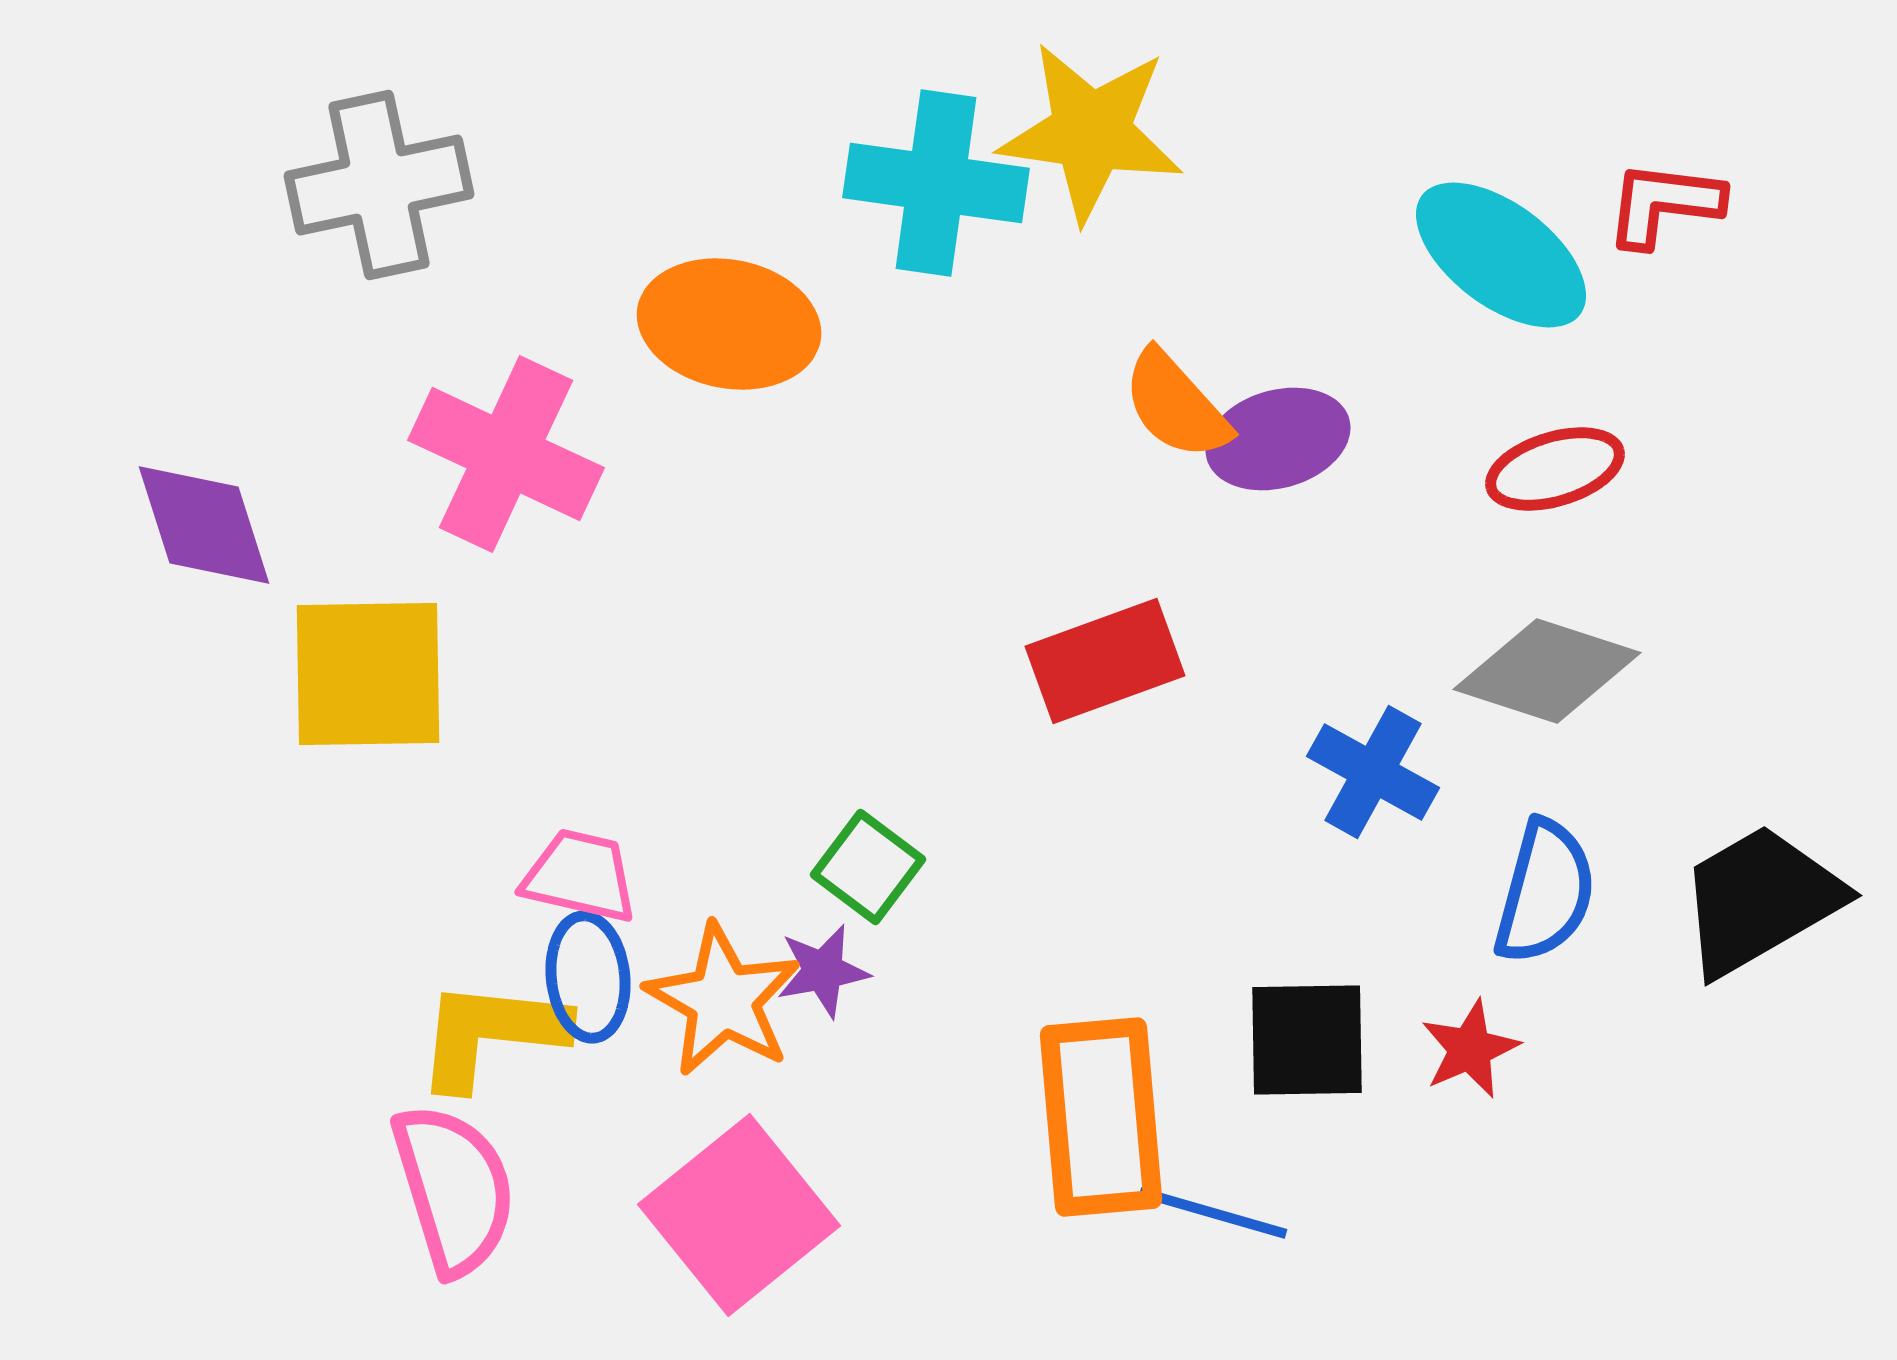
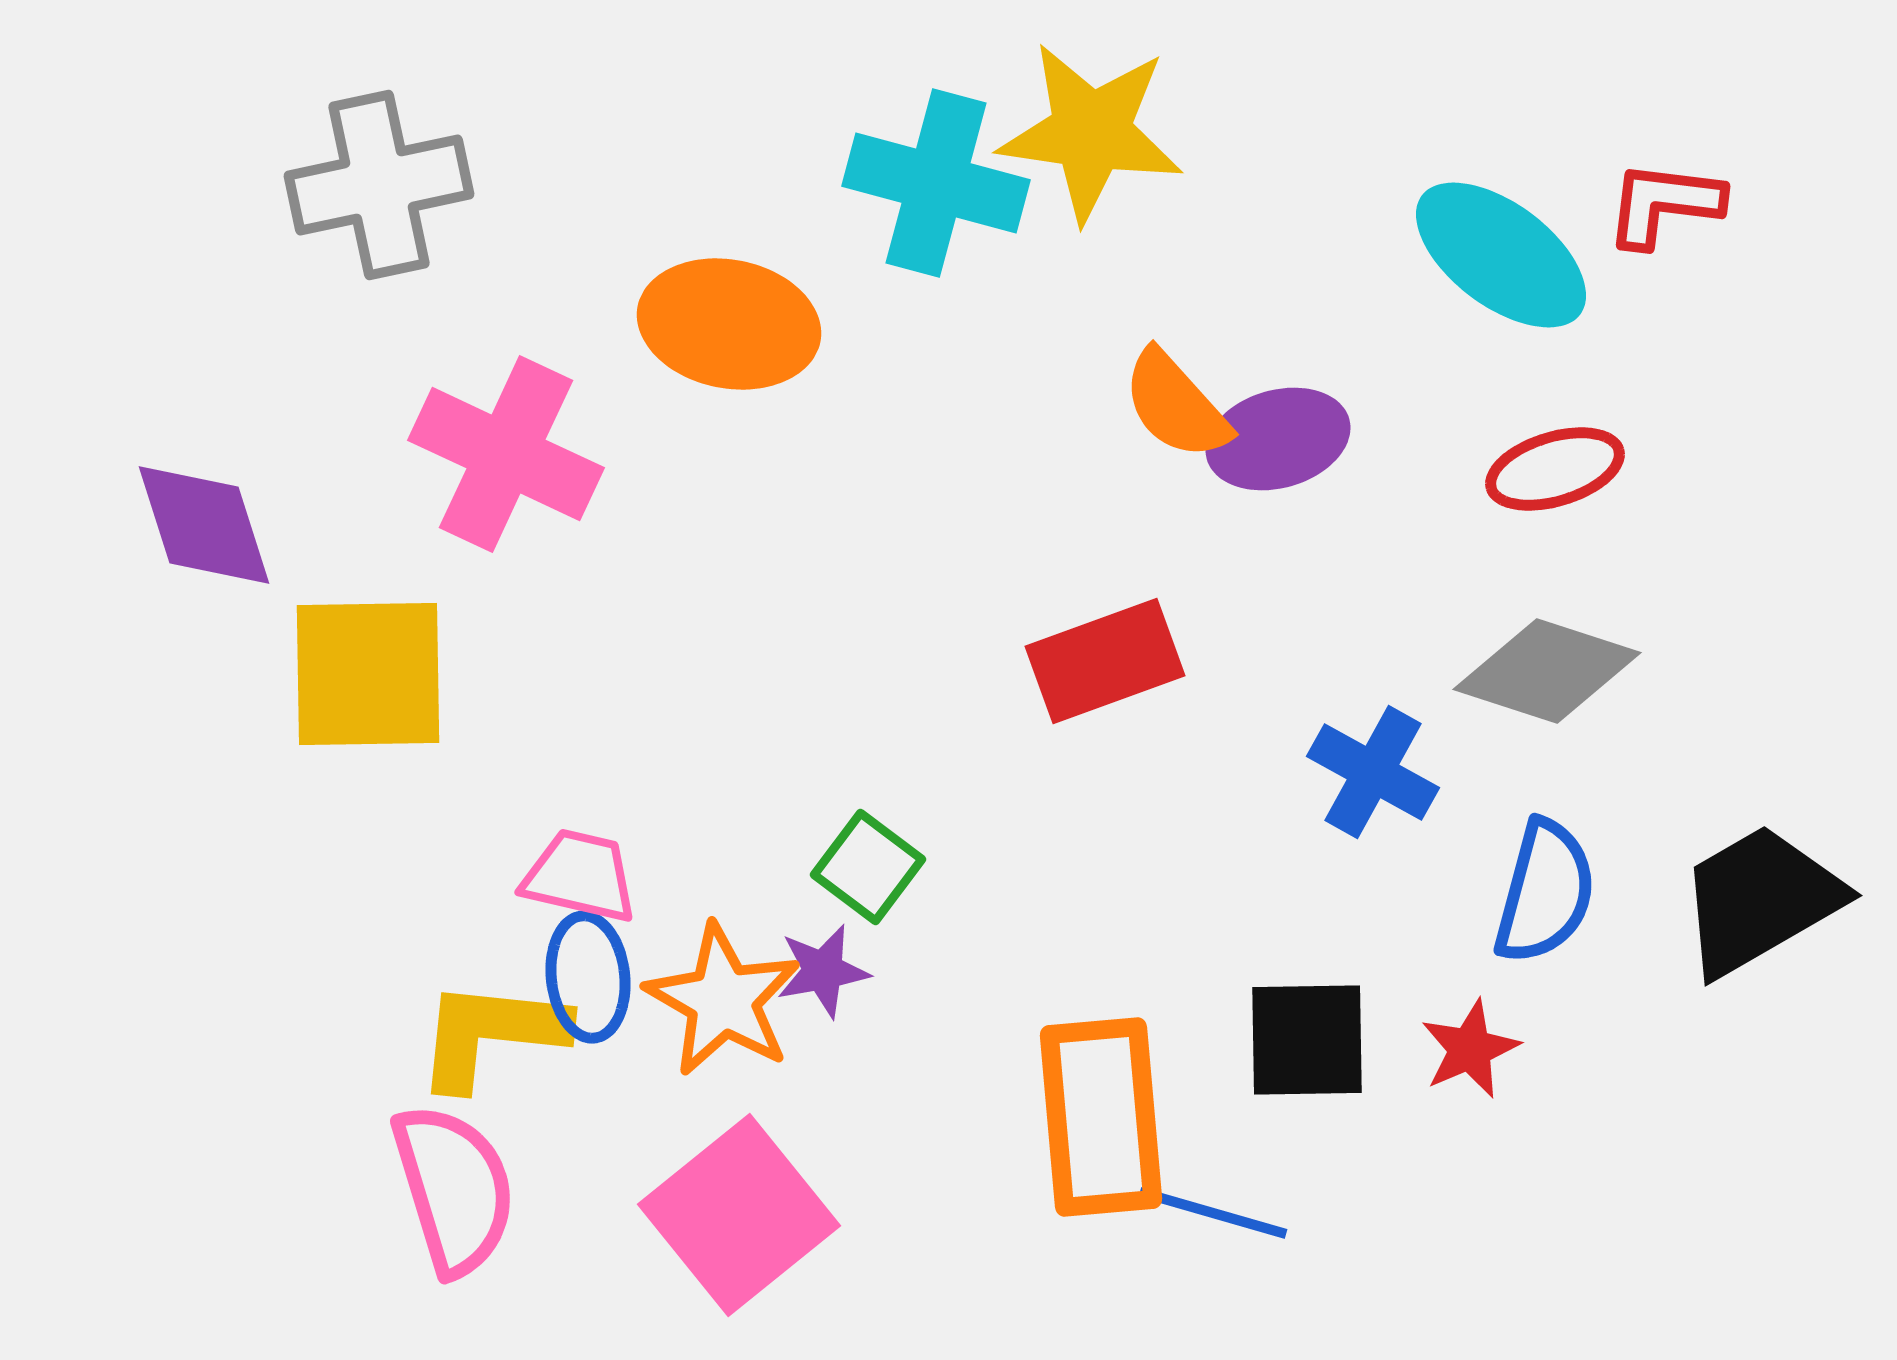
cyan cross: rotated 7 degrees clockwise
